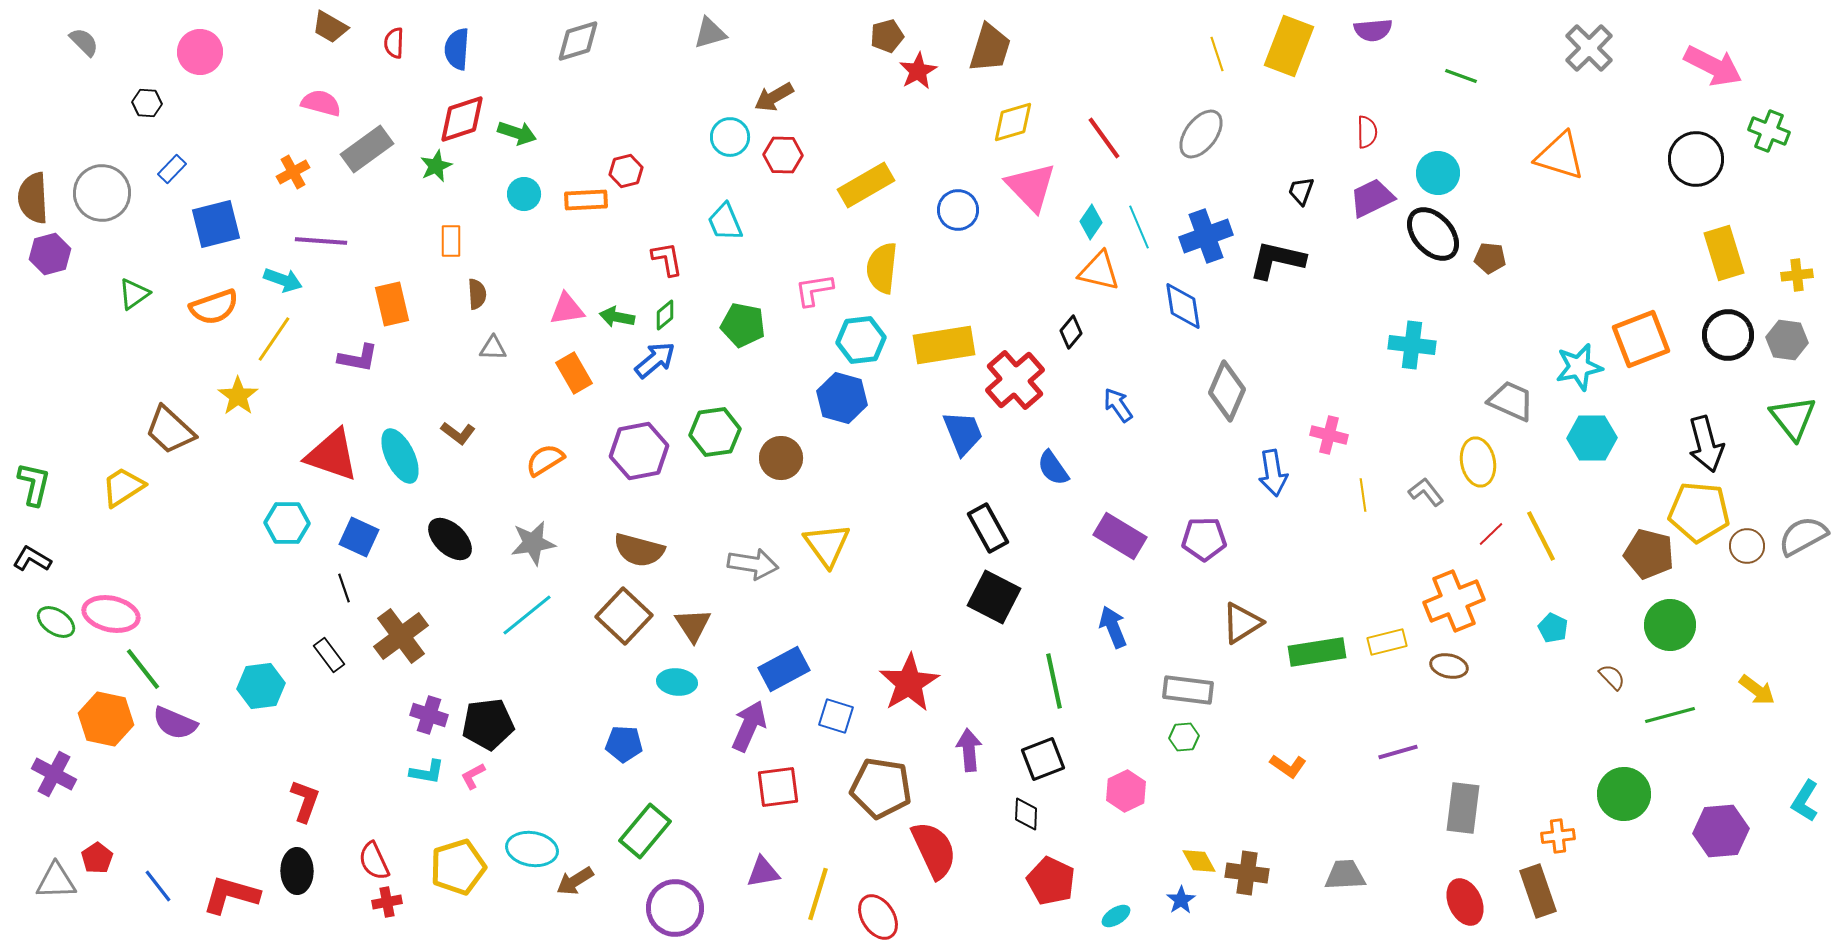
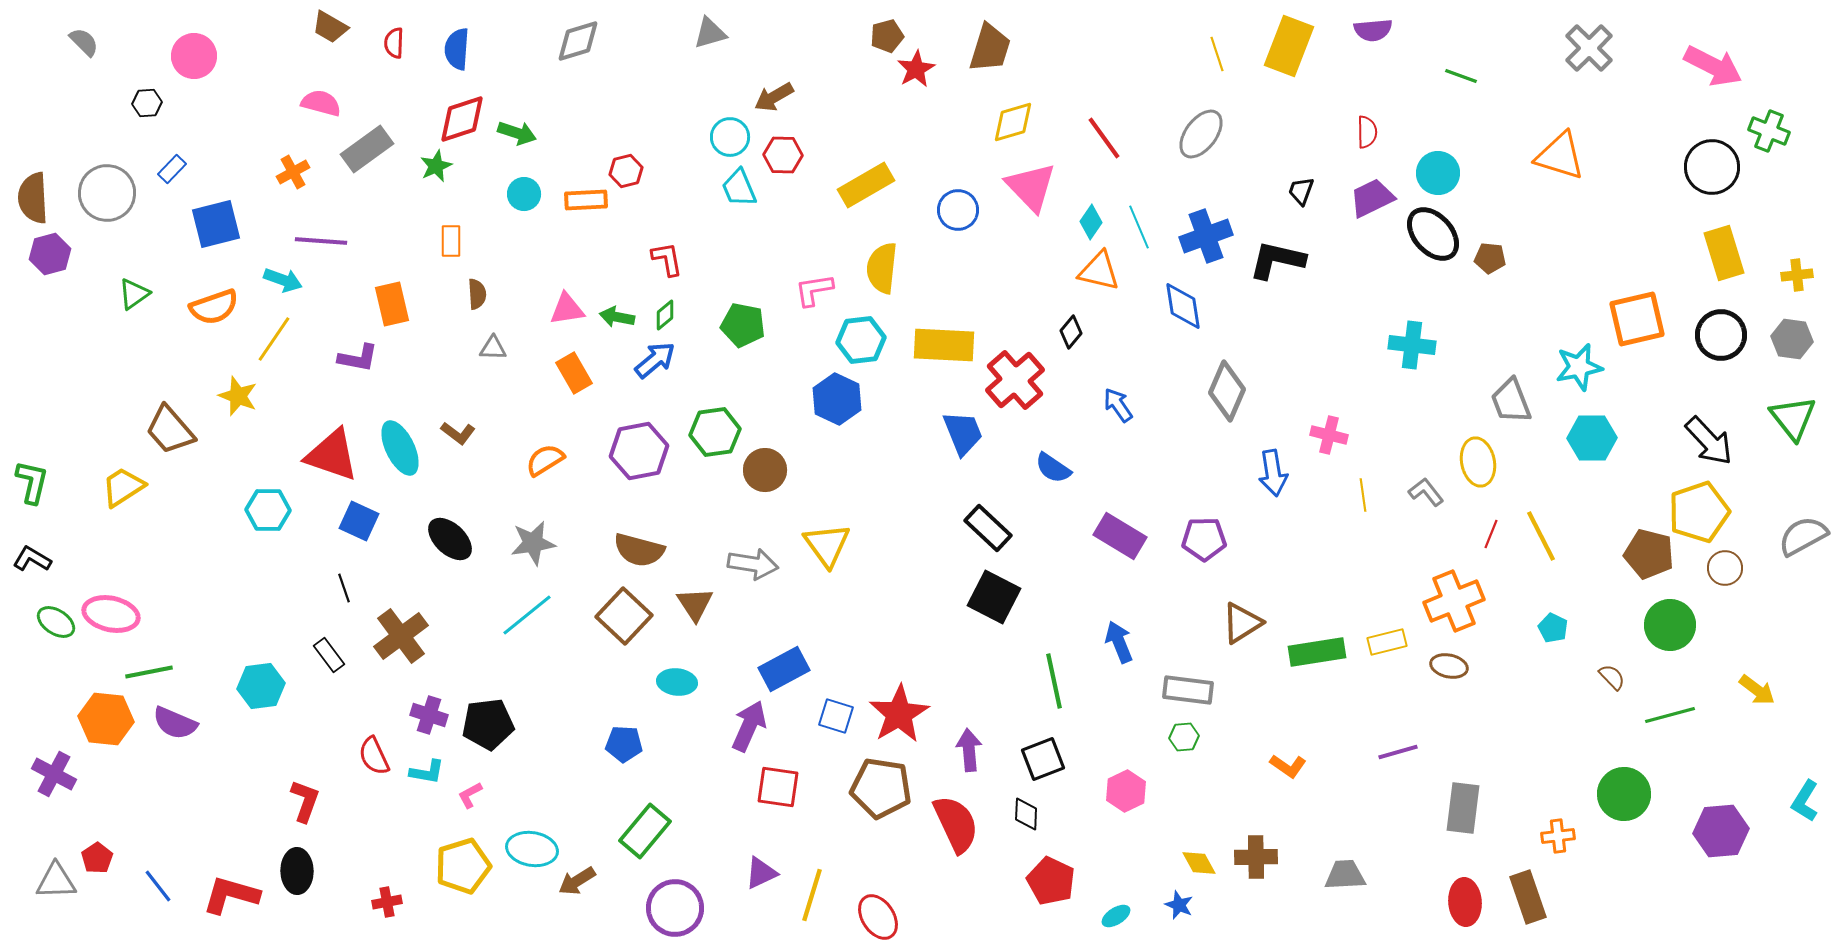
pink circle at (200, 52): moved 6 px left, 4 px down
red star at (918, 71): moved 2 px left, 2 px up
black hexagon at (147, 103): rotated 8 degrees counterclockwise
black circle at (1696, 159): moved 16 px right, 8 px down
gray circle at (102, 193): moved 5 px right
cyan trapezoid at (725, 222): moved 14 px right, 34 px up
black circle at (1728, 335): moved 7 px left
orange square at (1641, 339): moved 4 px left, 20 px up; rotated 8 degrees clockwise
gray hexagon at (1787, 340): moved 5 px right, 1 px up
yellow rectangle at (944, 345): rotated 12 degrees clockwise
yellow star at (238, 396): rotated 15 degrees counterclockwise
blue hexagon at (842, 398): moved 5 px left, 1 px down; rotated 9 degrees clockwise
gray trapezoid at (1511, 401): rotated 135 degrees counterclockwise
brown trapezoid at (170, 430): rotated 6 degrees clockwise
black arrow at (1706, 444): moved 3 px right, 3 px up; rotated 28 degrees counterclockwise
cyan ellipse at (400, 456): moved 8 px up
brown circle at (781, 458): moved 16 px left, 12 px down
blue semicircle at (1053, 468): rotated 21 degrees counterclockwise
green L-shape at (34, 484): moved 2 px left, 2 px up
yellow pentagon at (1699, 512): rotated 24 degrees counterclockwise
cyan hexagon at (287, 523): moved 19 px left, 13 px up
black rectangle at (988, 528): rotated 18 degrees counterclockwise
red line at (1491, 534): rotated 24 degrees counterclockwise
blue square at (359, 537): moved 16 px up
brown circle at (1747, 546): moved 22 px left, 22 px down
brown triangle at (693, 625): moved 2 px right, 21 px up
blue arrow at (1113, 627): moved 6 px right, 15 px down
green line at (143, 669): moved 6 px right, 3 px down; rotated 63 degrees counterclockwise
red star at (909, 683): moved 10 px left, 31 px down
orange hexagon at (106, 719): rotated 6 degrees counterclockwise
pink L-shape at (473, 776): moved 3 px left, 19 px down
red square at (778, 787): rotated 15 degrees clockwise
red semicircle at (934, 850): moved 22 px right, 26 px up
red semicircle at (374, 861): moved 105 px up
yellow diamond at (1199, 861): moved 2 px down
yellow pentagon at (458, 867): moved 5 px right, 1 px up
purple triangle at (763, 872): moved 2 px left, 1 px down; rotated 15 degrees counterclockwise
brown cross at (1247, 873): moved 9 px right, 16 px up; rotated 9 degrees counterclockwise
brown arrow at (575, 881): moved 2 px right
brown rectangle at (1538, 891): moved 10 px left, 6 px down
yellow line at (818, 894): moved 6 px left, 1 px down
blue star at (1181, 900): moved 2 px left, 5 px down; rotated 16 degrees counterclockwise
red ellipse at (1465, 902): rotated 21 degrees clockwise
